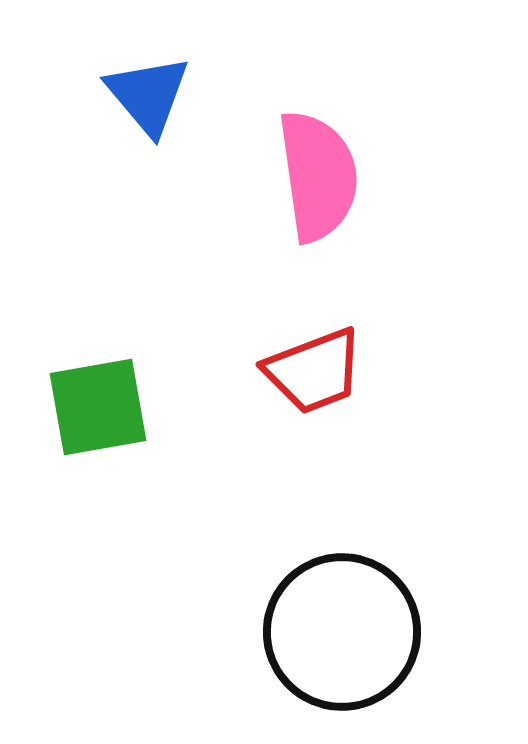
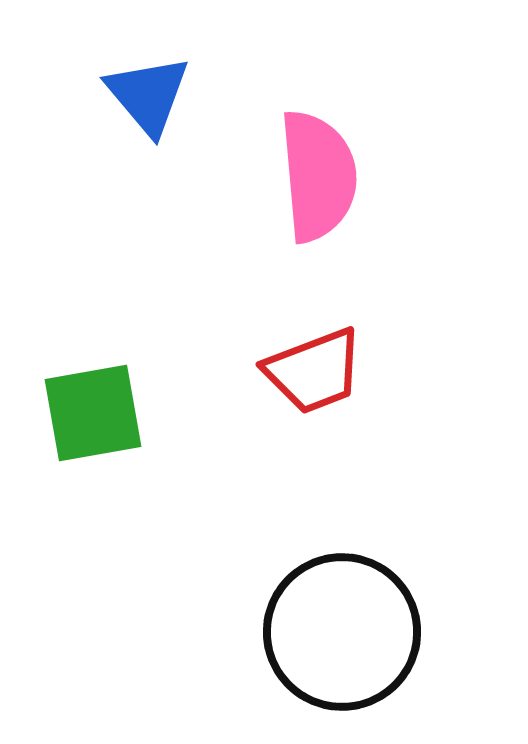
pink semicircle: rotated 3 degrees clockwise
green square: moved 5 px left, 6 px down
